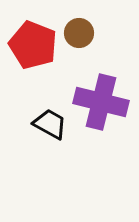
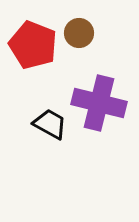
purple cross: moved 2 px left, 1 px down
